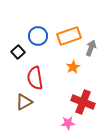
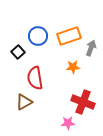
orange star: rotated 24 degrees clockwise
